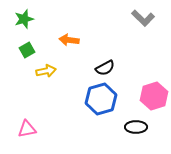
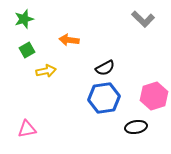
gray L-shape: moved 1 px down
blue hexagon: moved 3 px right, 1 px up; rotated 8 degrees clockwise
black ellipse: rotated 10 degrees counterclockwise
